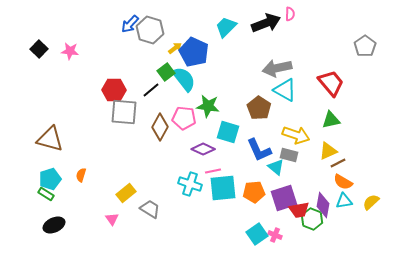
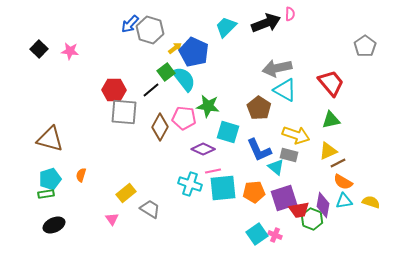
green rectangle at (46, 194): rotated 42 degrees counterclockwise
yellow semicircle at (371, 202): rotated 60 degrees clockwise
